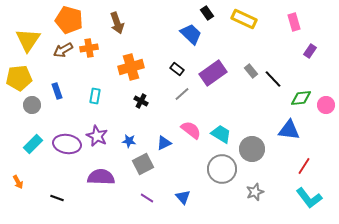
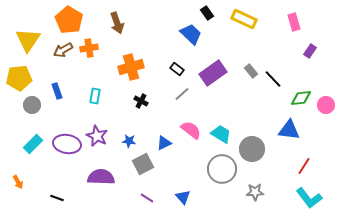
orange pentagon at (69, 20): rotated 16 degrees clockwise
gray star at (255, 192): rotated 18 degrees clockwise
